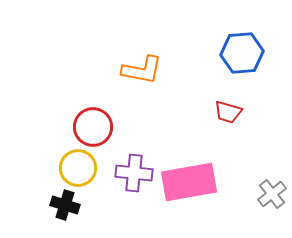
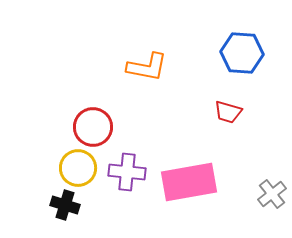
blue hexagon: rotated 9 degrees clockwise
orange L-shape: moved 5 px right, 3 px up
purple cross: moved 7 px left, 1 px up
